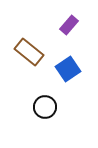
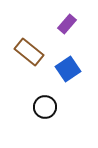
purple rectangle: moved 2 px left, 1 px up
